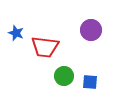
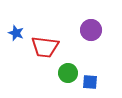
green circle: moved 4 px right, 3 px up
